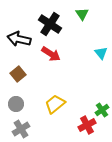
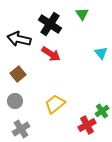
gray circle: moved 1 px left, 3 px up
green cross: moved 1 px down
